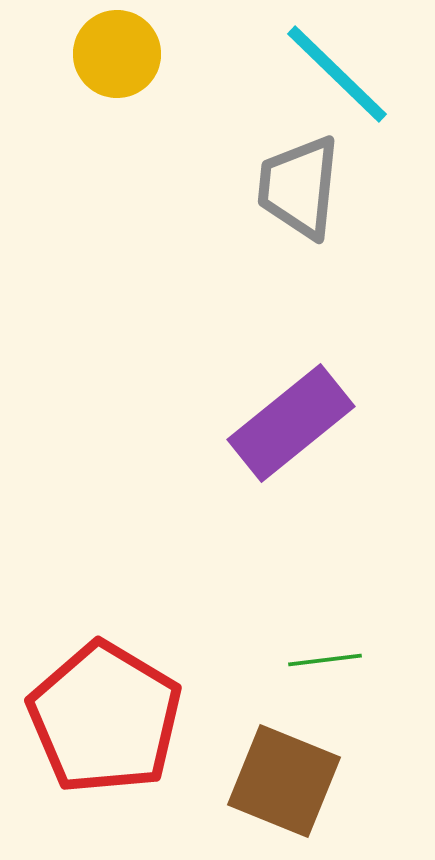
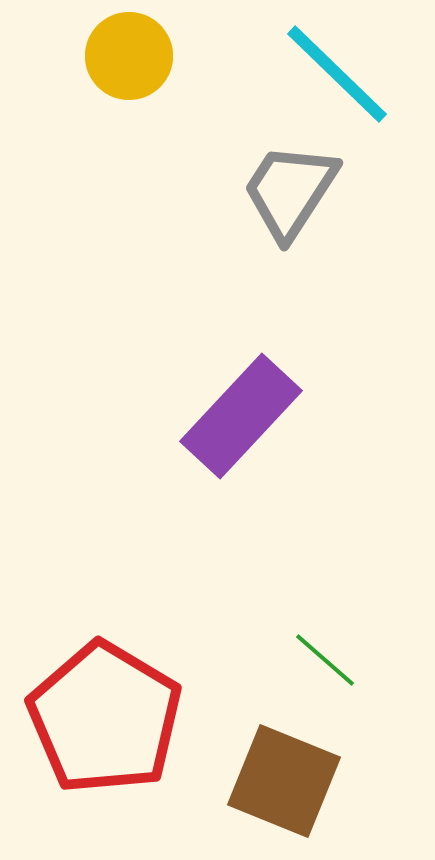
yellow circle: moved 12 px right, 2 px down
gray trapezoid: moved 9 px left, 4 px down; rotated 27 degrees clockwise
purple rectangle: moved 50 px left, 7 px up; rotated 8 degrees counterclockwise
green line: rotated 48 degrees clockwise
